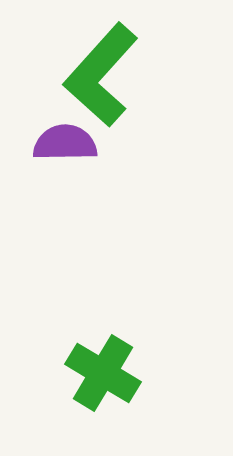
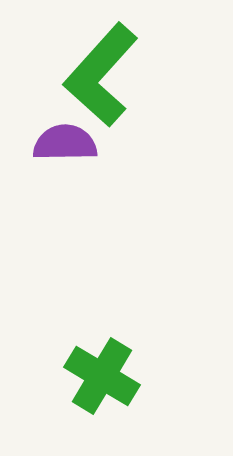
green cross: moved 1 px left, 3 px down
